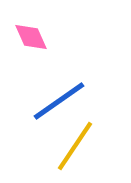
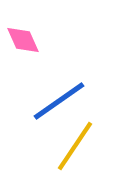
pink diamond: moved 8 px left, 3 px down
